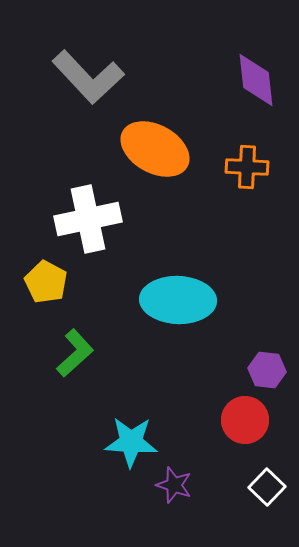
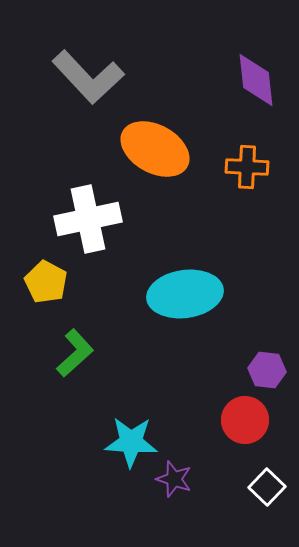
cyan ellipse: moved 7 px right, 6 px up; rotated 10 degrees counterclockwise
purple star: moved 6 px up
